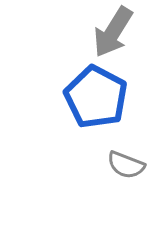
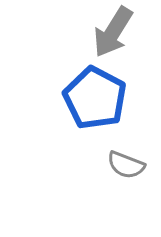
blue pentagon: moved 1 px left, 1 px down
